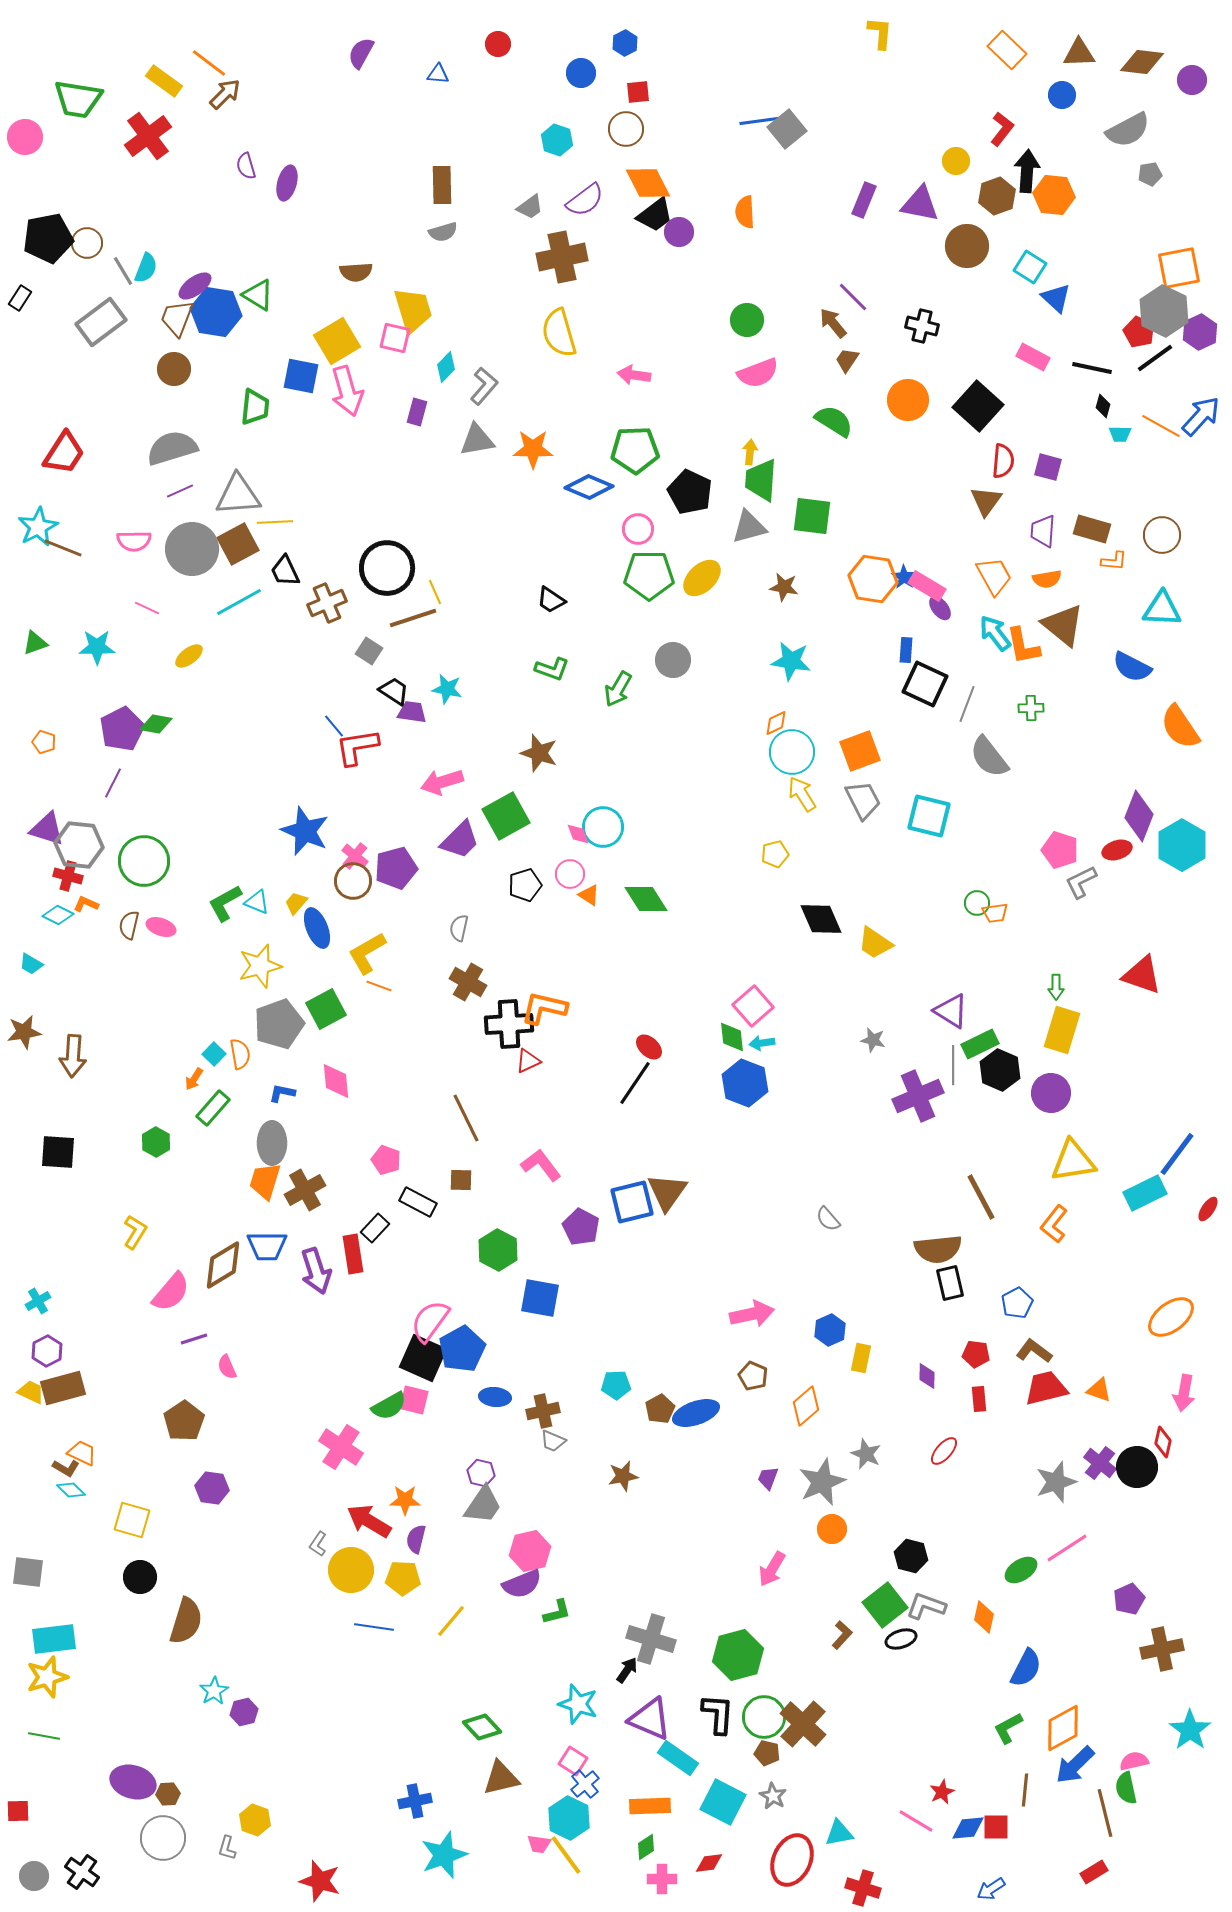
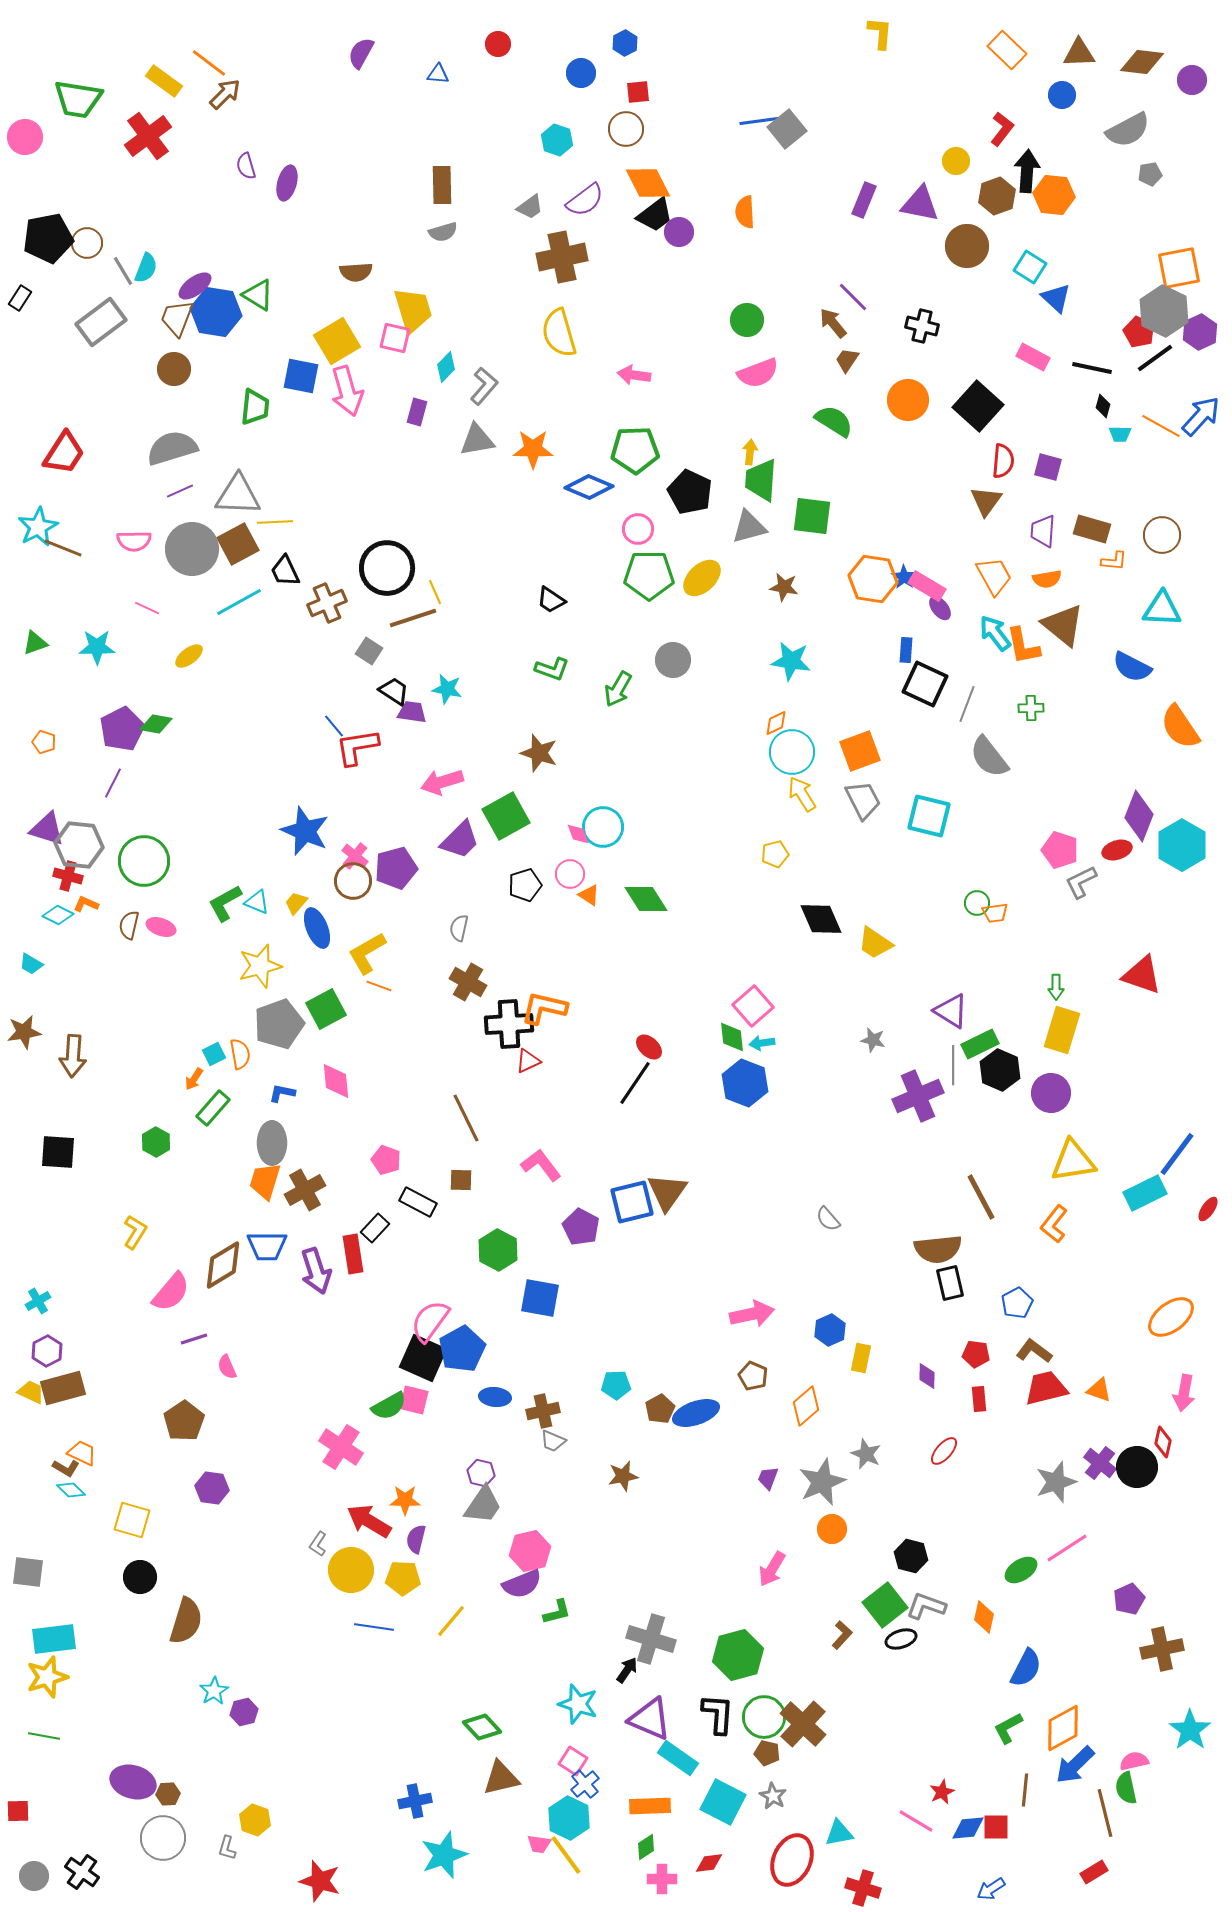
gray triangle at (238, 495): rotated 6 degrees clockwise
cyan square at (214, 1054): rotated 20 degrees clockwise
